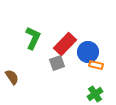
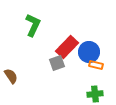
green L-shape: moved 13 px up
red rectangle: moved 2 px right, 3 px down
blue circle: moved 1 px right
brown semicircle: moved 1 px left, 1 px up
green cross: rotated 28 degrees clockwise
